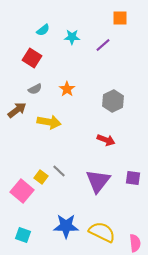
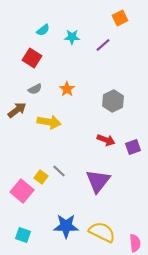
orange square: rotated 28 degrees counterclockwise
purple square: moved 31 px up; rotated 28 degrees counterclockwise
